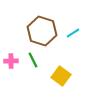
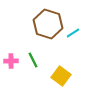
brown hexagon: moved 6 px right, 7 px up
